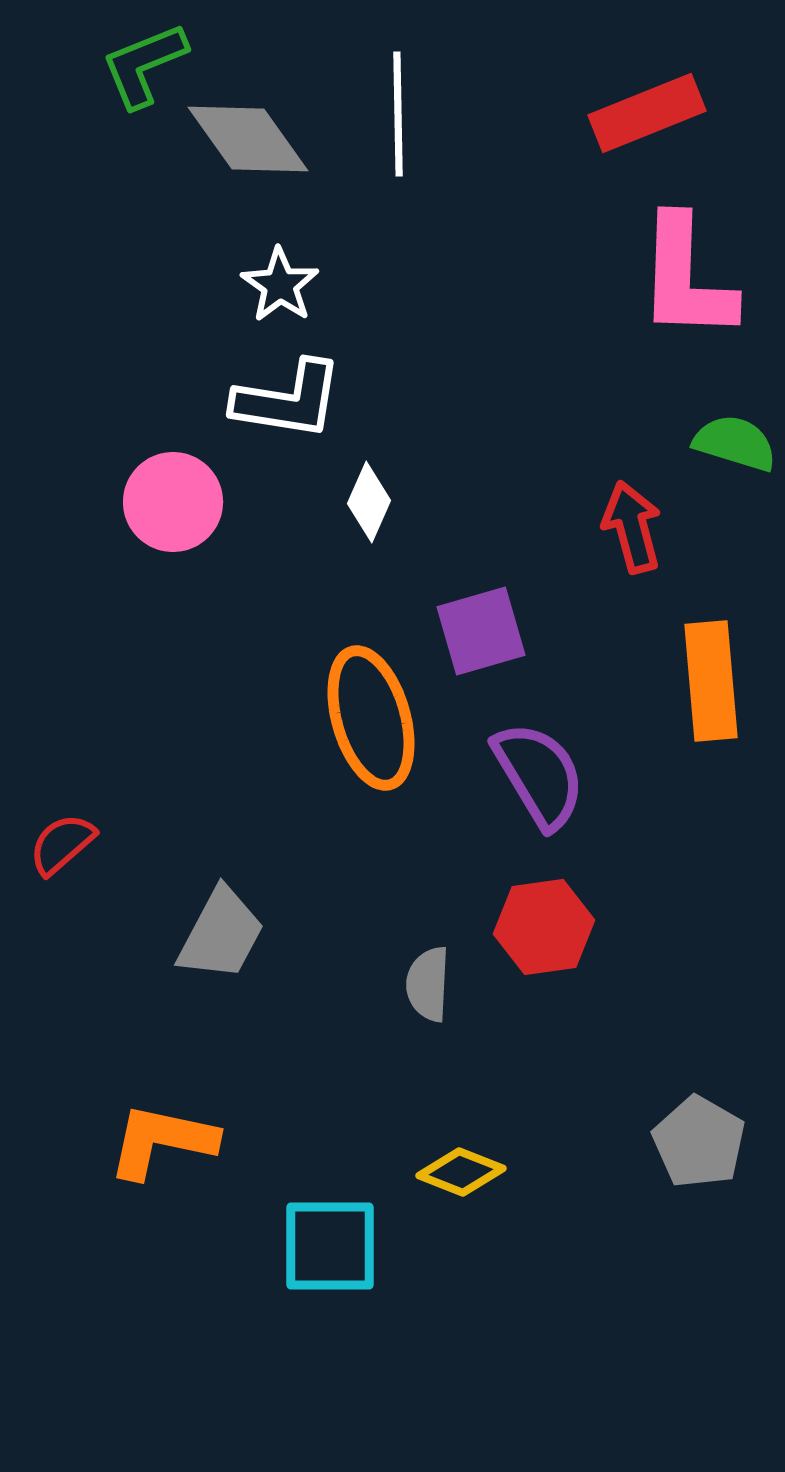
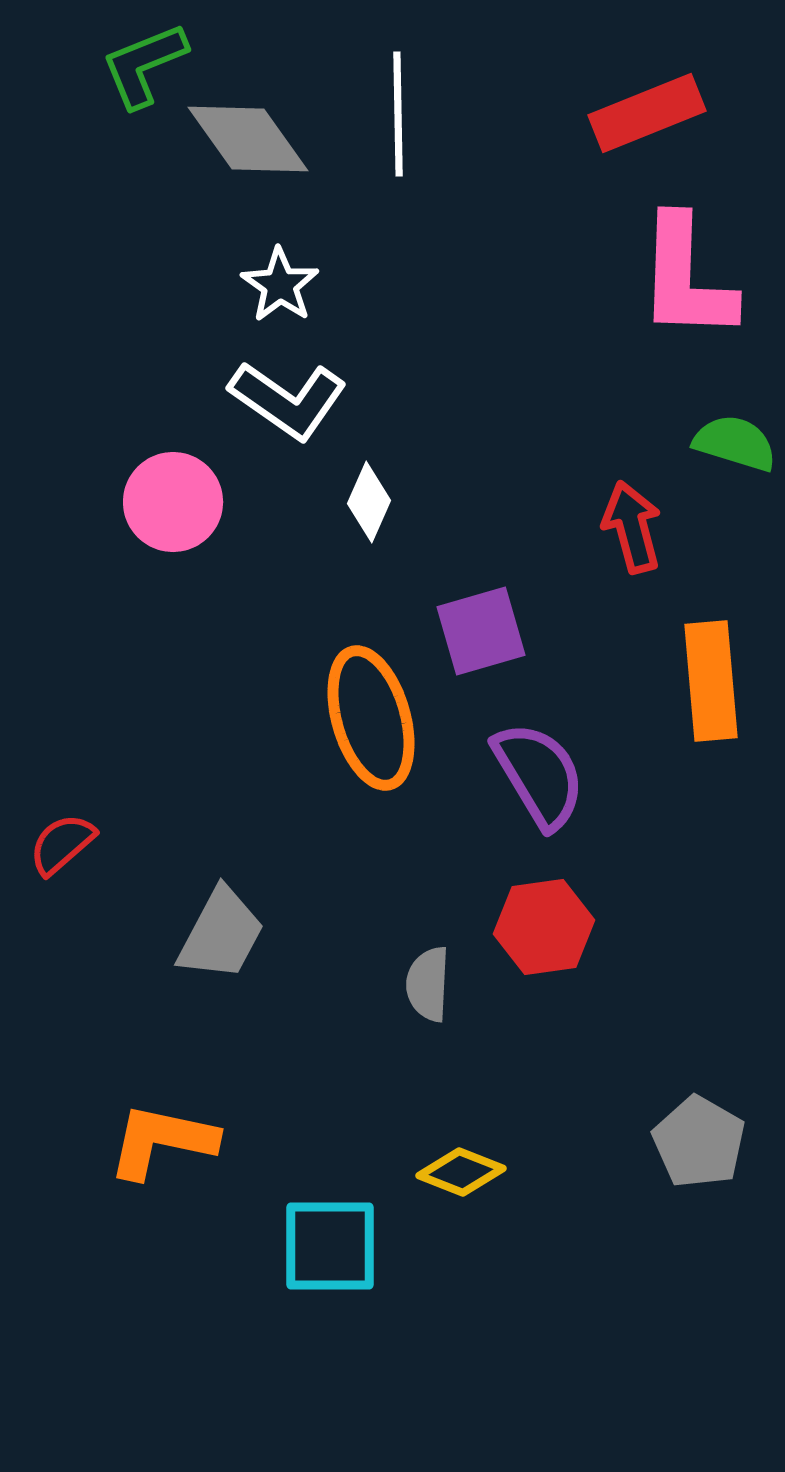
white L-shape: rotated 26 degrees clockwise
